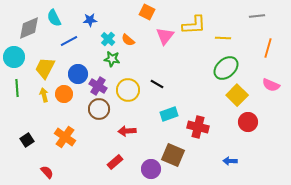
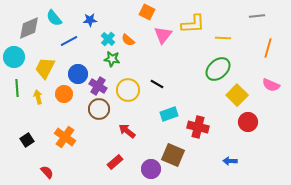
cyan semicircle: rotated 12 degrees counterclockwise
yellow L-shape: moved 1 px left, 1 px up
pink triangle: moved 2 px left, 1 px up
green ellipse: moved 8 px left, 1 px down
yellow arrow: moved 6 px left, 2 px down
red arrow: rotated 42 degrees clockwise
